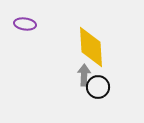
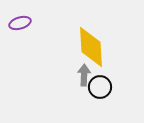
purple ellipse: moved 5 px left, 1 px up; rotated 25 degrees counterclockwise
black circle: moved 2 px right
